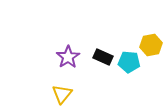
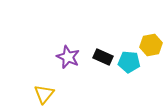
purple star: rotated 15 degrees counterclockwise
yellow triangle: moved 18 px left
